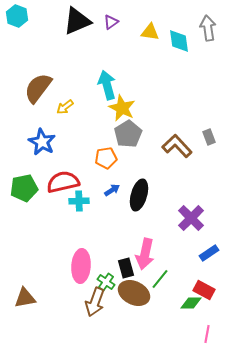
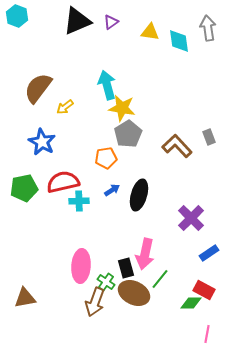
yellow star: rotated 16 degrees counterclockwise
